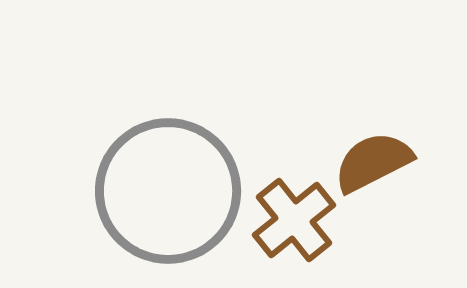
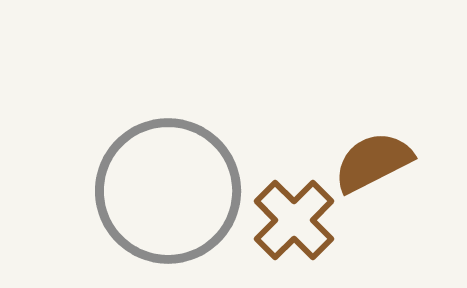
brown cross: rotated 6 degrees counterclockwise
